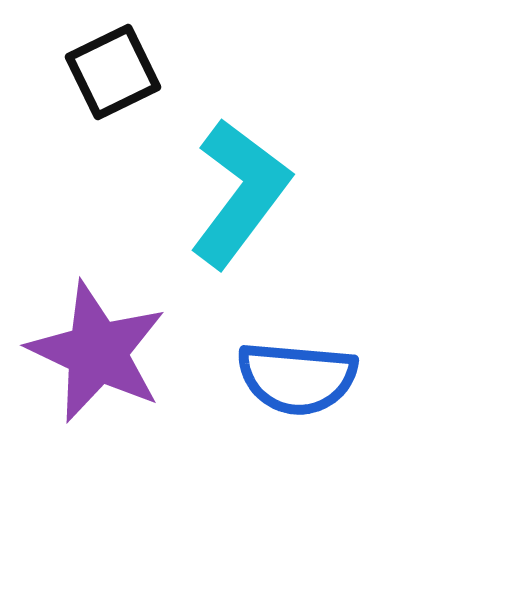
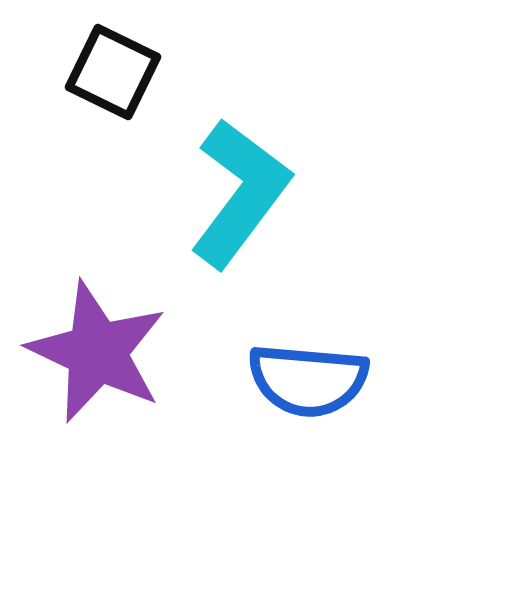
black square: rotated 38 degrees counterclockwise
blue semicircle: moved 11 px right, 2 px down
